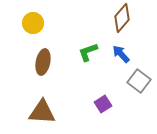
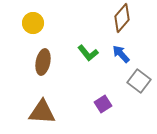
green L-shape: moved 1 px down; rotated 110 degrees counterclockwise
